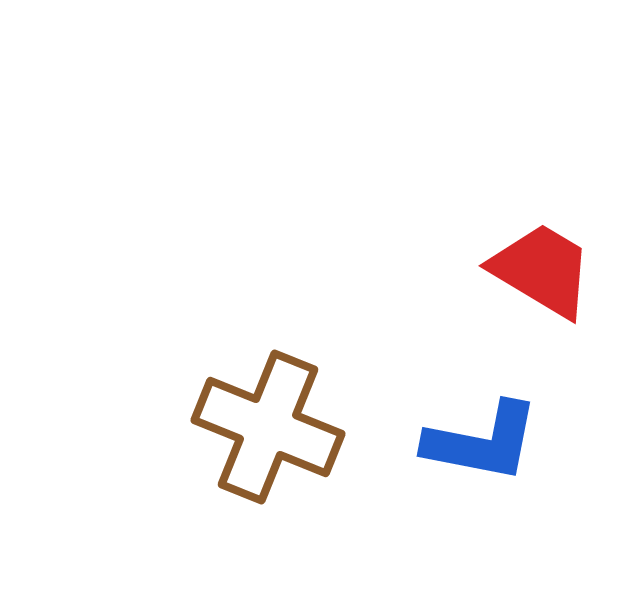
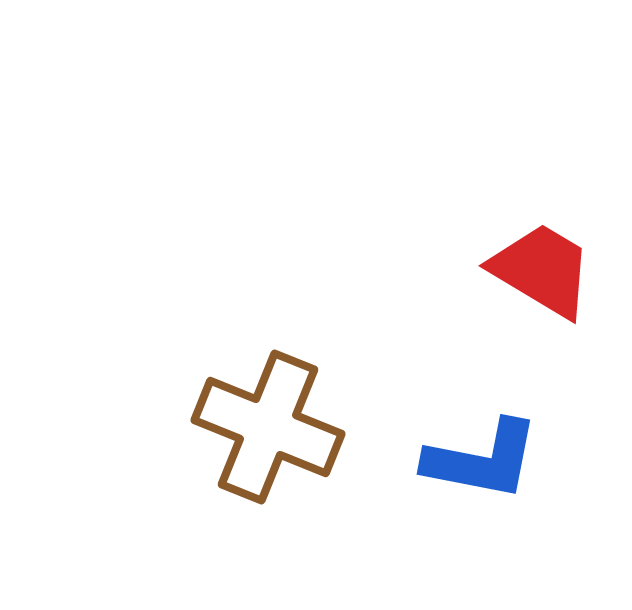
blue L-shape: moved 18 px down
